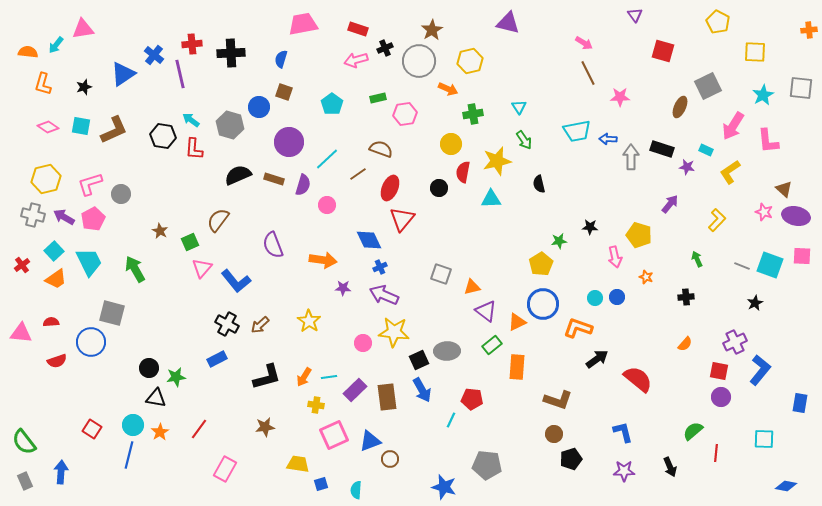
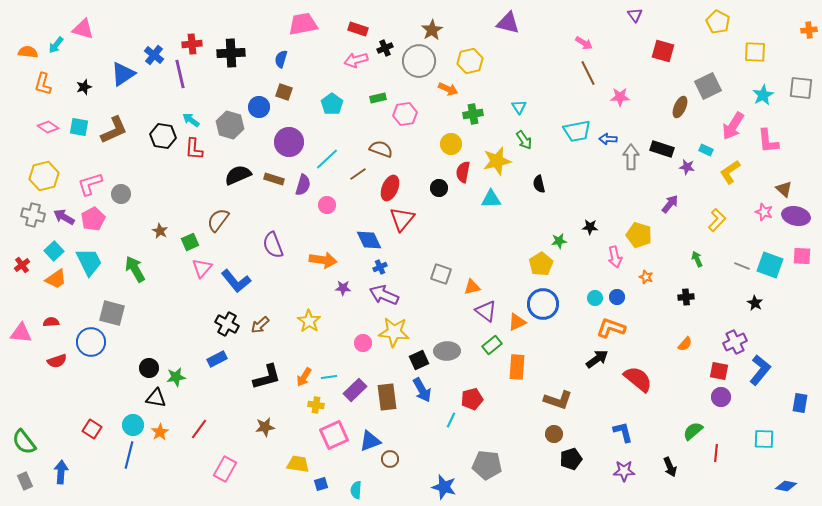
pink triangle at (83, 29): rotated 25 degrees clockwise
cyan square at (81, 126): moved 2 px left, 1 px down
yellow hexagon at (46, 179): moved 2 px left, 3 px up
black star at (755, 303): rotated 14 degrees counterclockwise
orange L-shape at (578, 328): moved 33 px right
red pentagon at (472, 399): rotated 20 degrees counterclockwise
